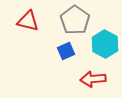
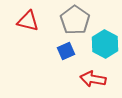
red arrow: rotated 15 degrees clockwise
